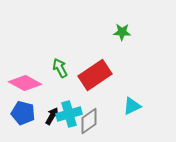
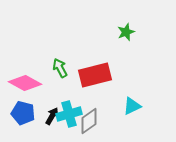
green star: moved 4 px right; rotated 24 degrees counterclockwise
red rectangle: rotated 20 degrees clockwise
